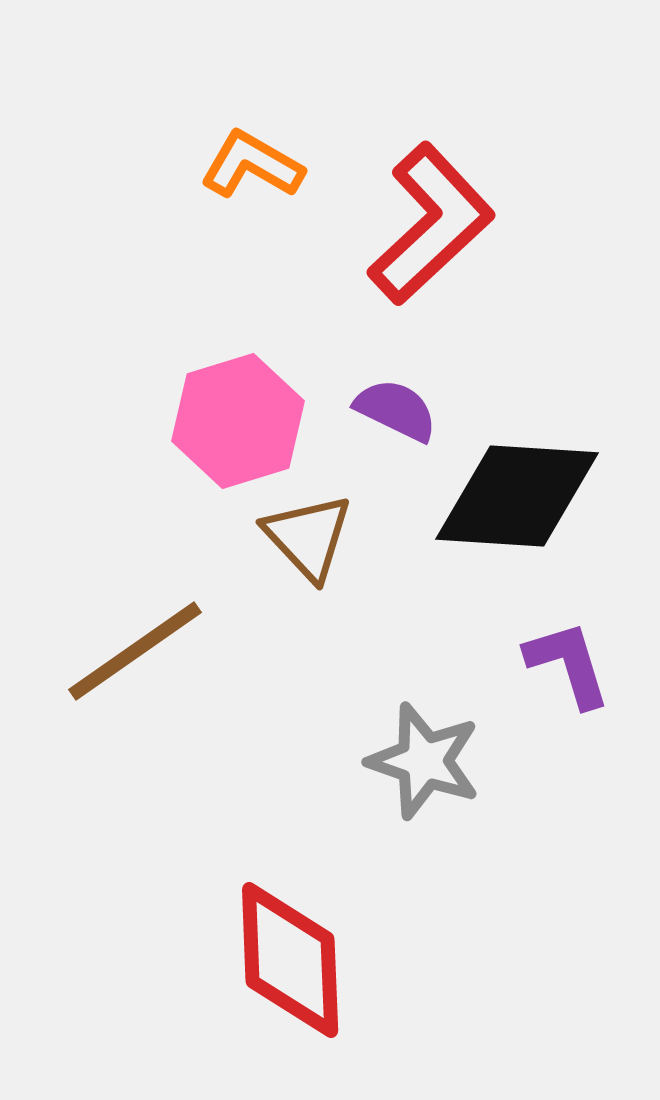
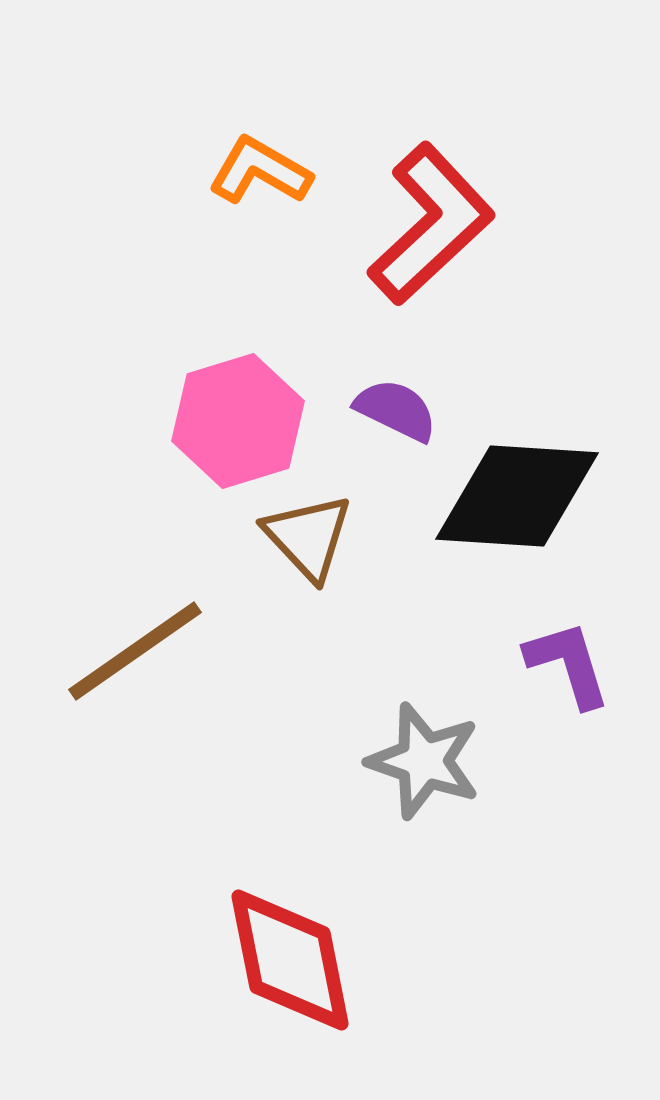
orange L-shape: moved 8 px right, 6 px down
red diamond: rotated 9 degrees counterclockwise
